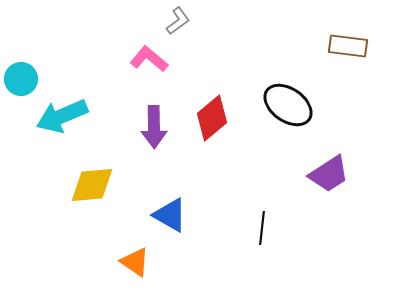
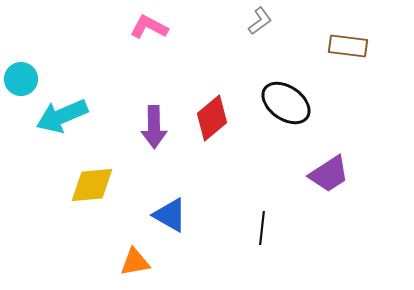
gray L-shape: moved 82 px right
pink L-shape: moved 32 px up; rotated 12 degrees counterclockwise
black ellipse: moved 2 px left, 2 px up
orange triangle: rotated 44 degrees counterclockwise
